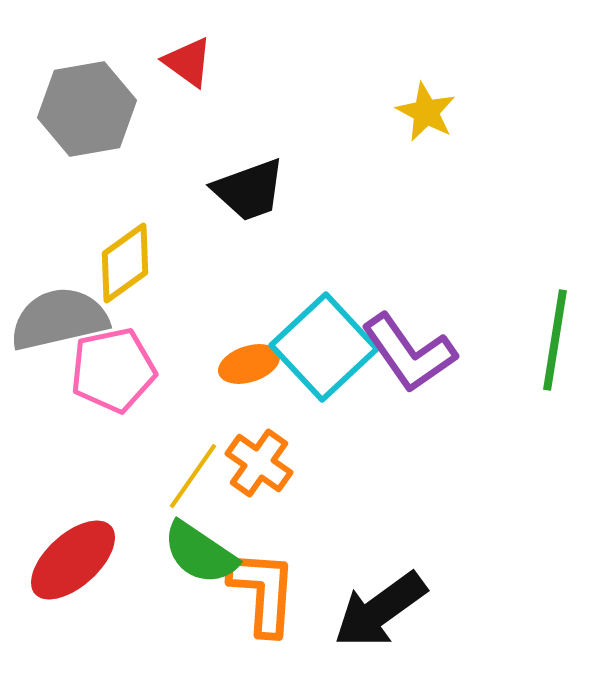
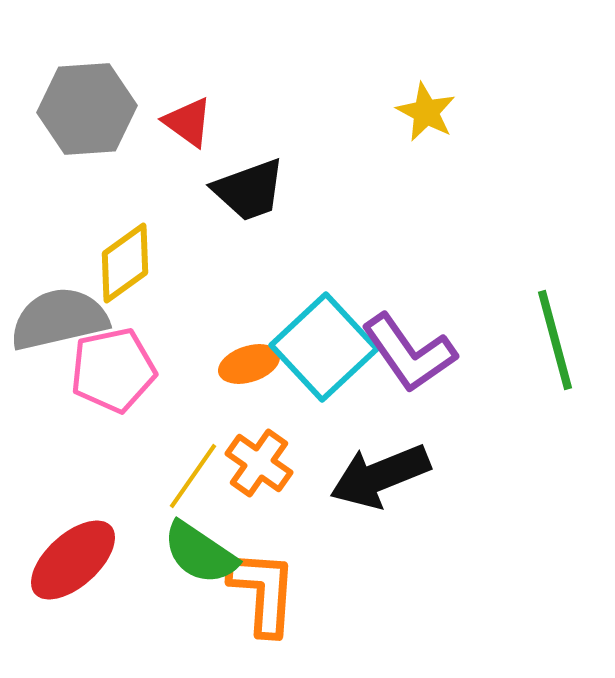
red triangle: moved 60 px down
gray hexagon: rotated 6 degrees clockwise
green line: rotated 24 degrees counterclockwise
black arrow: moved 134 px up; rotated 14 degrees clockwise
